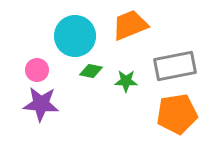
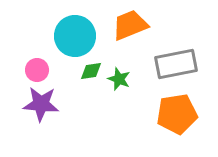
gray rectangle: moved 1 px right, 2 px up
green diamond: rotated 20 degrees counterclockwise
green star: moved 7 px left, 2 px up; rotated 20 degrees clockwise
